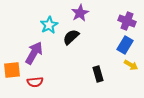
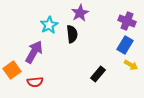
black semicircle: moved 1 px right, 3 px up; rotated 126 degrees clockwise
purple arrow: moved 1 px up
orange square: rotated 30 degrees counterclockwise
black rectangle: rotated 56 degrees clockwise
